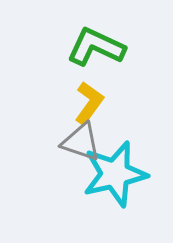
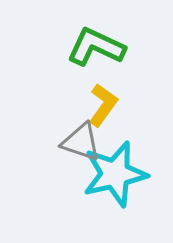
yellow L-shape: moved 14 px right, 2 px down
